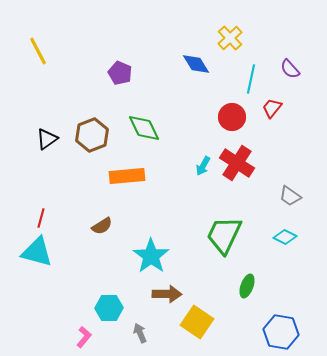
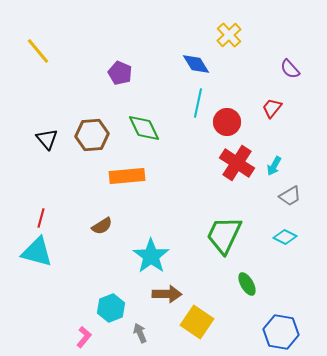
yellow cross: moved 1 px left, 3 px up
yellow line: rotated 12 degrees counterclockwise
cyan line: moved 53 px left, 24 px down
red circle: moved 5 px left, 5 px down
brown hexagon: rotated 16 degrees clockwise
black triangle: rotated 35 degrees counterclockwise
cyan arrow: moved 71 px right
gray trapezoid: rotated 65 degrees counterclockwise
green ellipse: moved 2 px up; rotated 50 degrees counterclockwise
cyan hexagon: moved 2 px right; rotated 20 degrees counterclockwise
